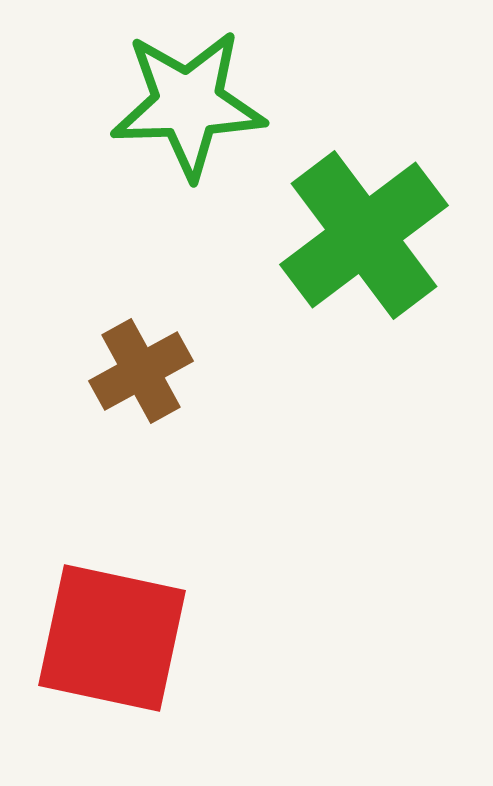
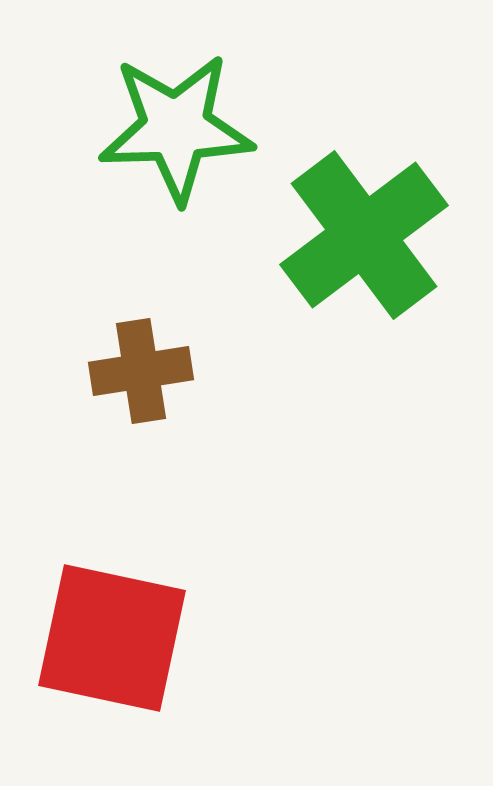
green star: moved 12 px left, 24 px down
brown cross: rotated 20 degrees clockwise
